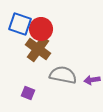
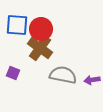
blue square: moved 3 px left, 1 px down; rotated 15 degrees counterclockwise
brown cross: moved 2 px right, 1 px up
purple square: moved 15 px left, 20 px up
